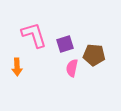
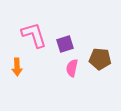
brown pentagon: moved 6 px right, 4 px down
